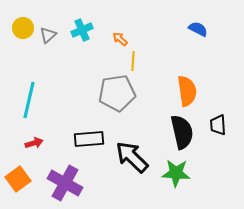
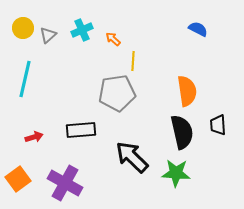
orange arrow: moved 7 px left
cyan line: moved 4 px left, 21 px up
black rectangle: moved 8 px left, 9 px up
red arrow: moved 6 px up
